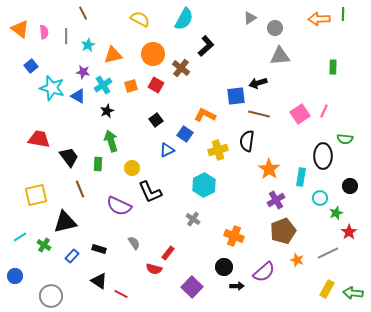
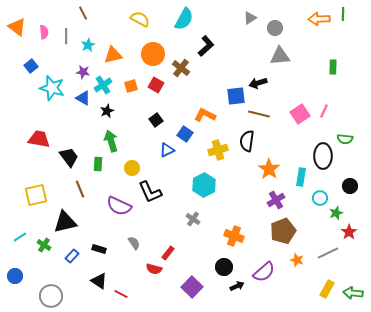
orange triangle at (20, 29): moved 3 px left, 2 px up
blue triangle at (78, 96): moved 5 px right, 2 px down
black arrow at (237, 286): rotated 24 degrees counterclockwise
